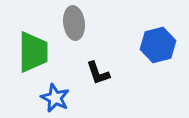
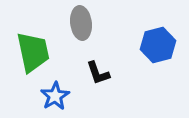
gray ellipse: moved 7 px right
green trapezoid: rotated 12 degrees counterclockwise
blue star: moved 2 px up; rotated 16 degrees clockwise
